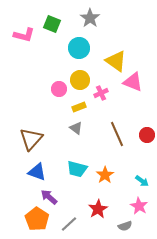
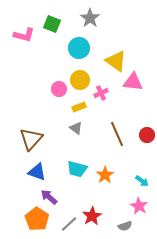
pink triangle: rotated 15 degrees counterclockwise
red star: moved 6 px left, 7 px down
